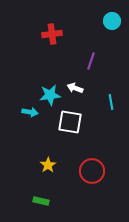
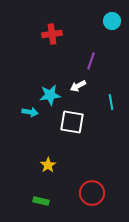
white arrow: moved 3 px right, 2 px up; rotated 49 degrees counterclockwise
white square: moved 2 px right
red circle: moved 22 px down
